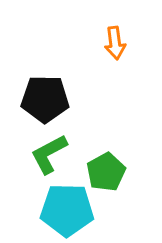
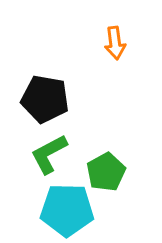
black pentagon: rotated 9 degrees clockwise
